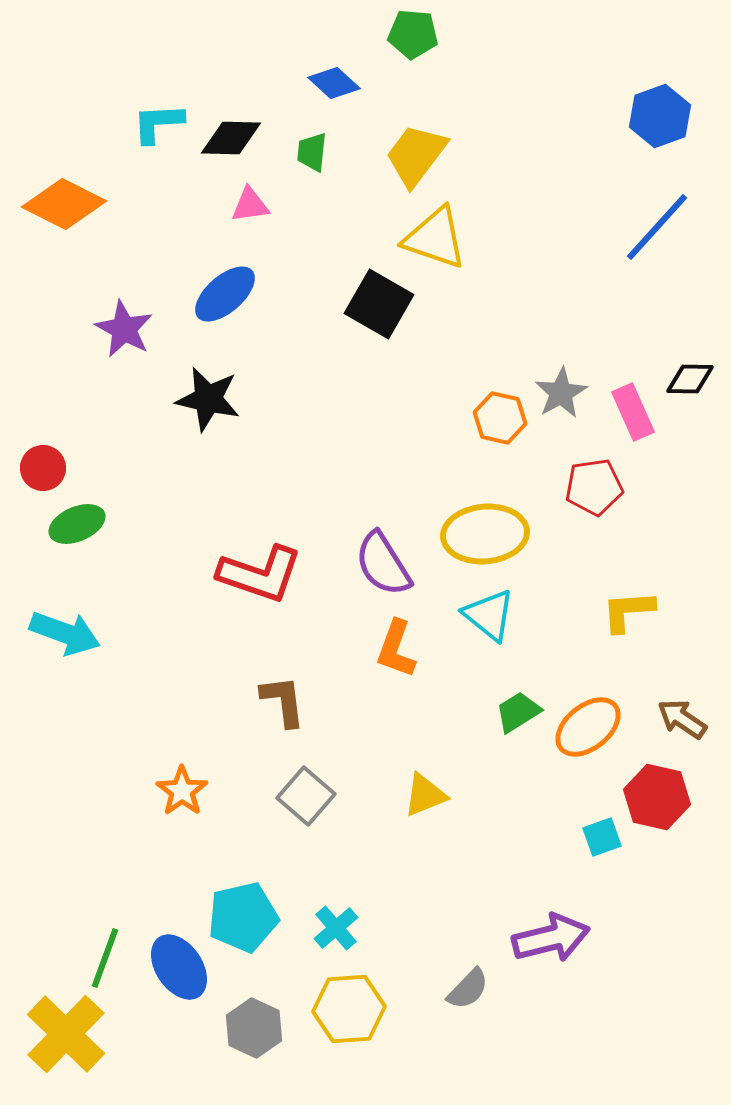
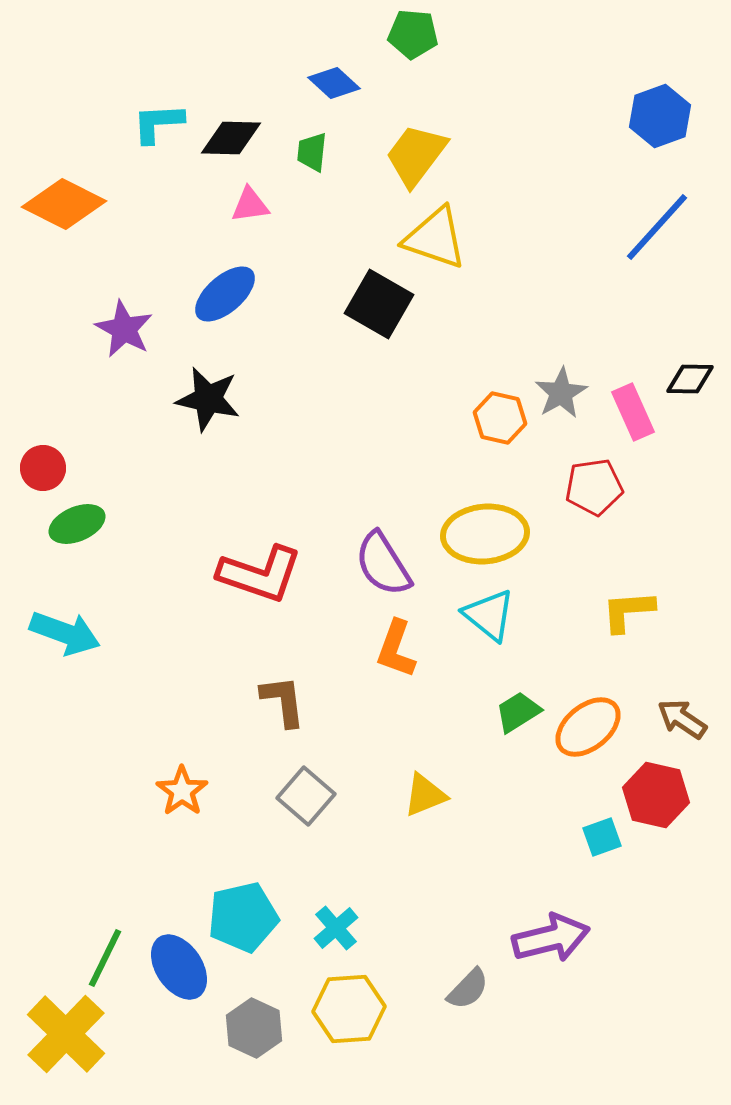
red hexagon at (657, 797): moved 1 px left, 2 px up
green line at (105, 958): rotated 6 degrees clockwise
